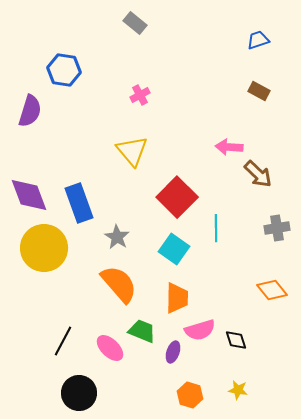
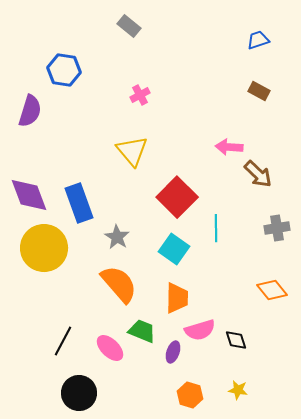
gray rectangle: moved 6 px left, 3 px down
